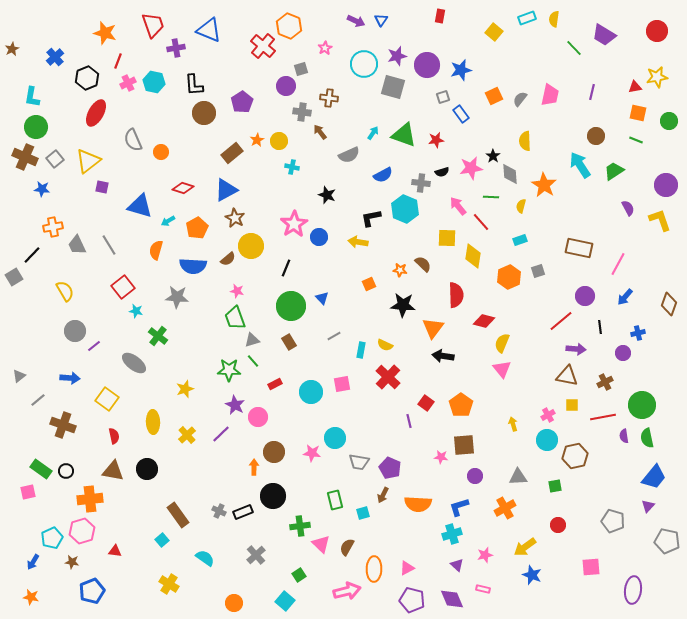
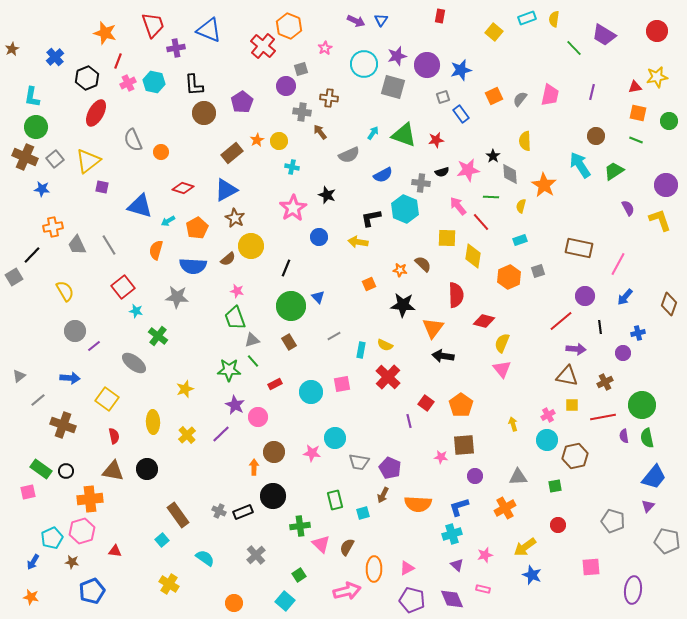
pink star at (471, 168): moved 3 px left, 2 px down
pink star at (294, 224): moved 1 px left, 16 px up
blue triangle at (322, 298): moved 4 px left, 1 px up
